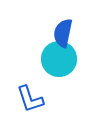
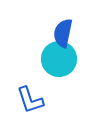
blue L-shape: moved 1 px down
